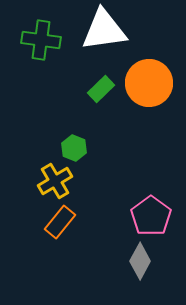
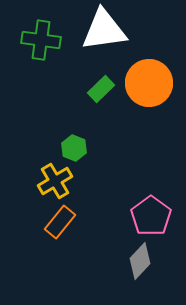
gray diamond: rotated 15 degrees clockwise
